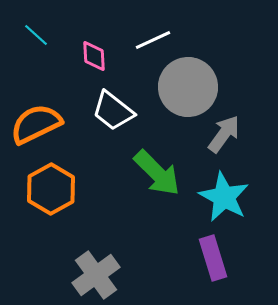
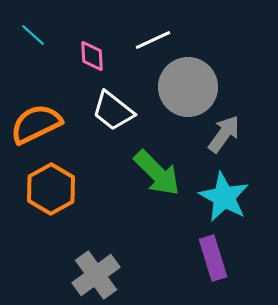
cyan line: moved 3 px left
pink diamond: moved 2 px left
